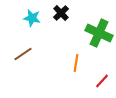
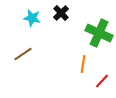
orange line: moved 7 px right, 1 px down
